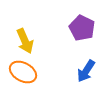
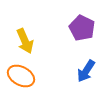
orange ellipse: moved 2 px left, 4 px down
